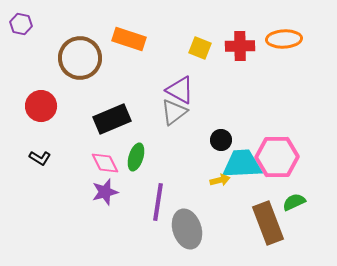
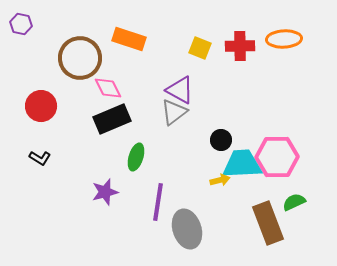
pink diamond: moved 3 px right, 75 px up
